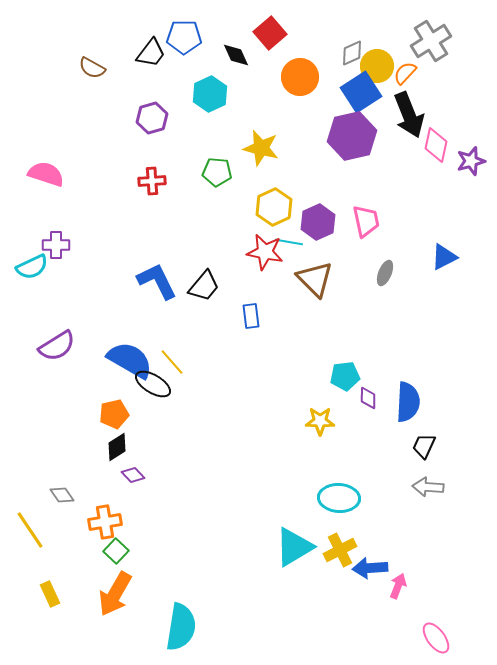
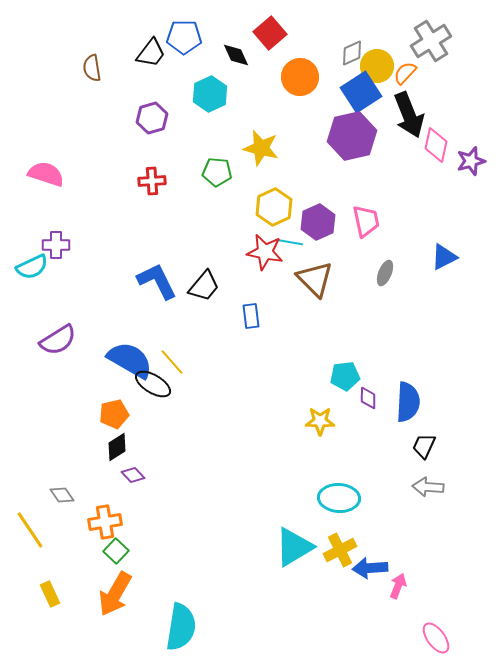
brown semicircle at (92, 68): rotated 52 degrees clockwise
purple semicircle at (57, 346): moved 1 px right, 6 px up
